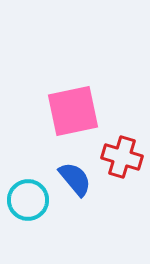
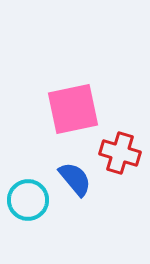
pink square: moved 2 px up
red cross: moved 2 px left, 4 px up
